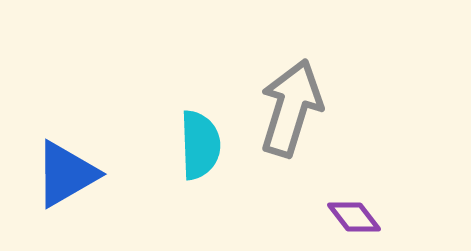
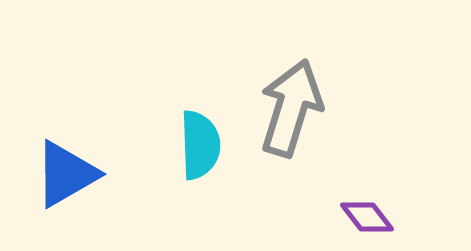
purple diamond: moved 13 px right
